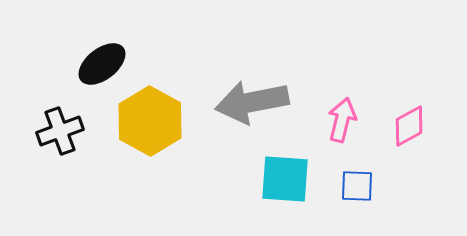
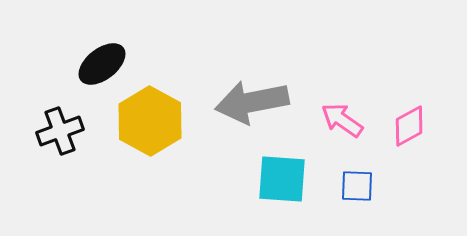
pink arrow: rotated 69 degrees counterclockwise
cyan square: moved 3 px left
